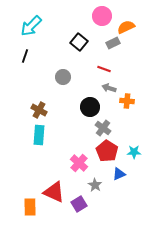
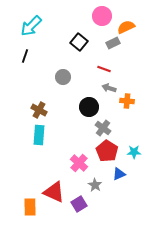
black circle: moved 1 px left
